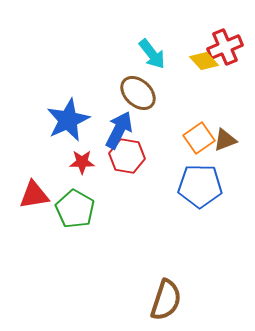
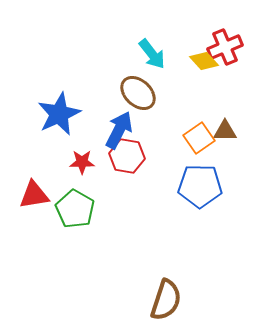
blue star: moved 9 px left, 6 px up
brown triangle: moved 9 px up; rotated 20 degrees clockwise
